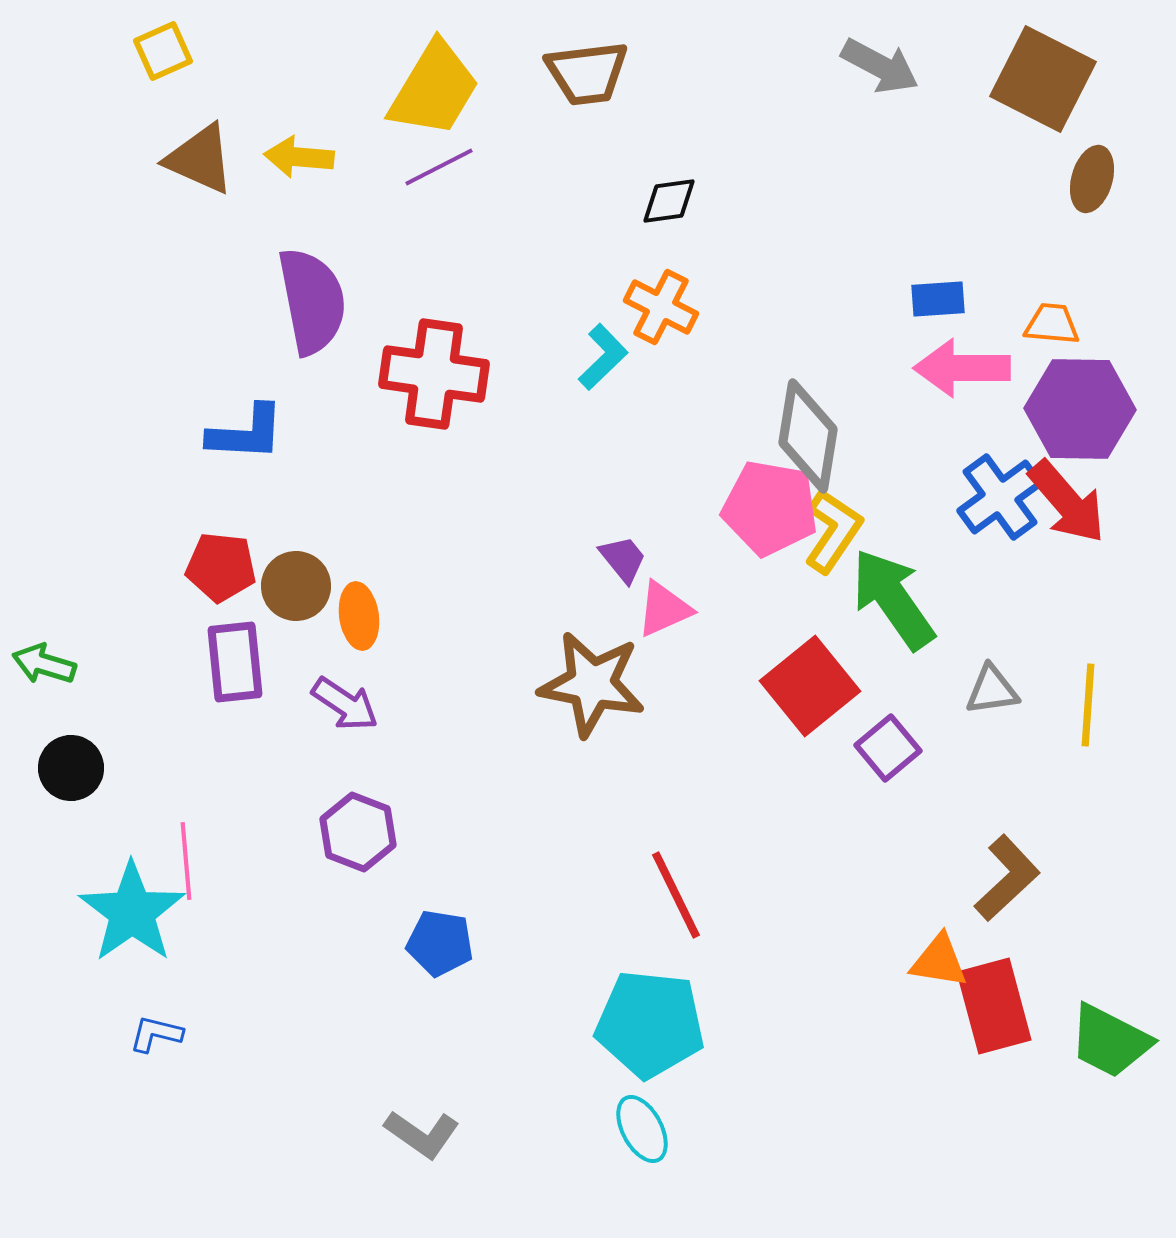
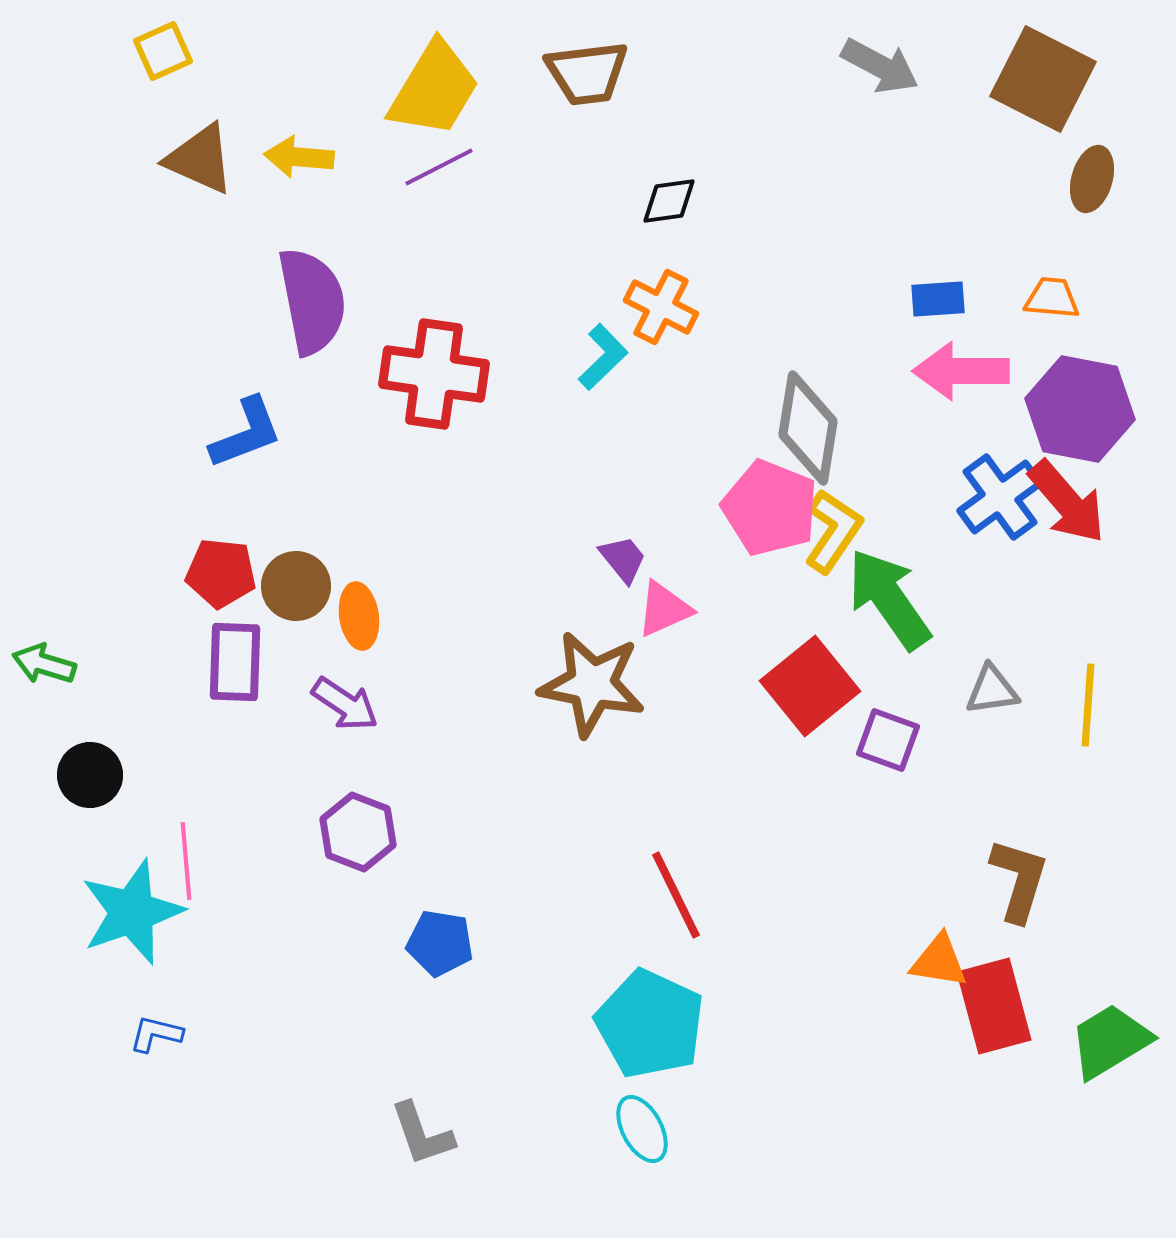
orange trapezoid at (1052, 324): moved 26 px up
pink arrow at (962, 368): moved 1 px left, 3 px down
purple hexagon at (1080, 409): rotated 10 degrees clockwise
blue L-shape at (246, 433): rotated 24 degrees counterclockwise
gray diamond at (808, 436): moved 8 px up
pink pentagon at (770, 508): rotated 12 degrees clockwise
red pentagon at (221, 567): moved 6 px down
green arrow at (893, 599): moved 4 px left
purple rectangle at (235, 662): rotated 8 degrees clockwise
purple square at (888, 748): moved 8 px up; rotated 30 degrees counterclockwise
black circle at (71, 768): moved 19 px right, 7 px down
brown L-shape at (1007, 878): moved 12 px right, 2 px down; rotated 30 degrees counterclockwise
cyan star at (132, 912): rotated 16 degrees clockwise
cyan pentagon at (650, 1024): rotated 19 degrees clockwise
green trapezoid at (1110, 1041): rotated 122 degrees clockwise
gray L-shape at (422, 1134): rotated 36 degrees clockwise
